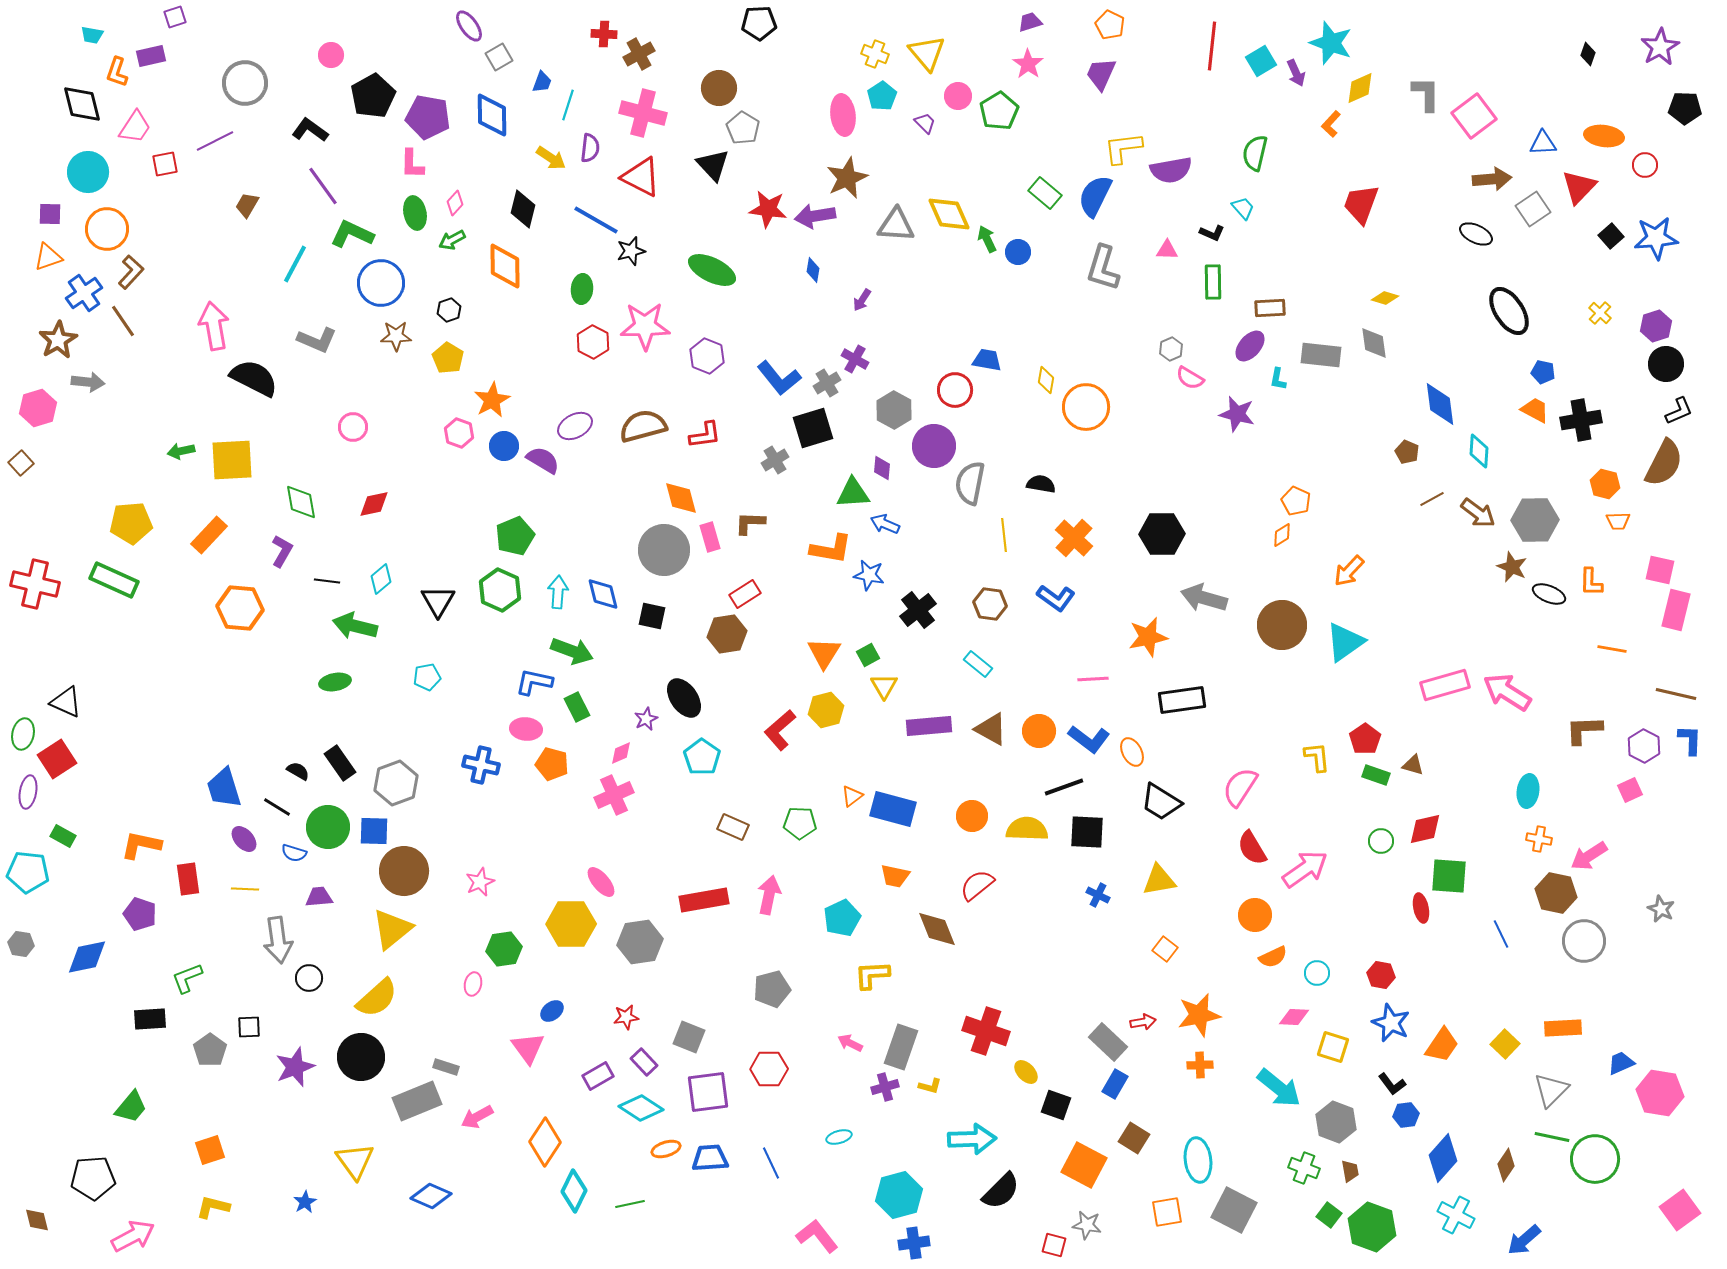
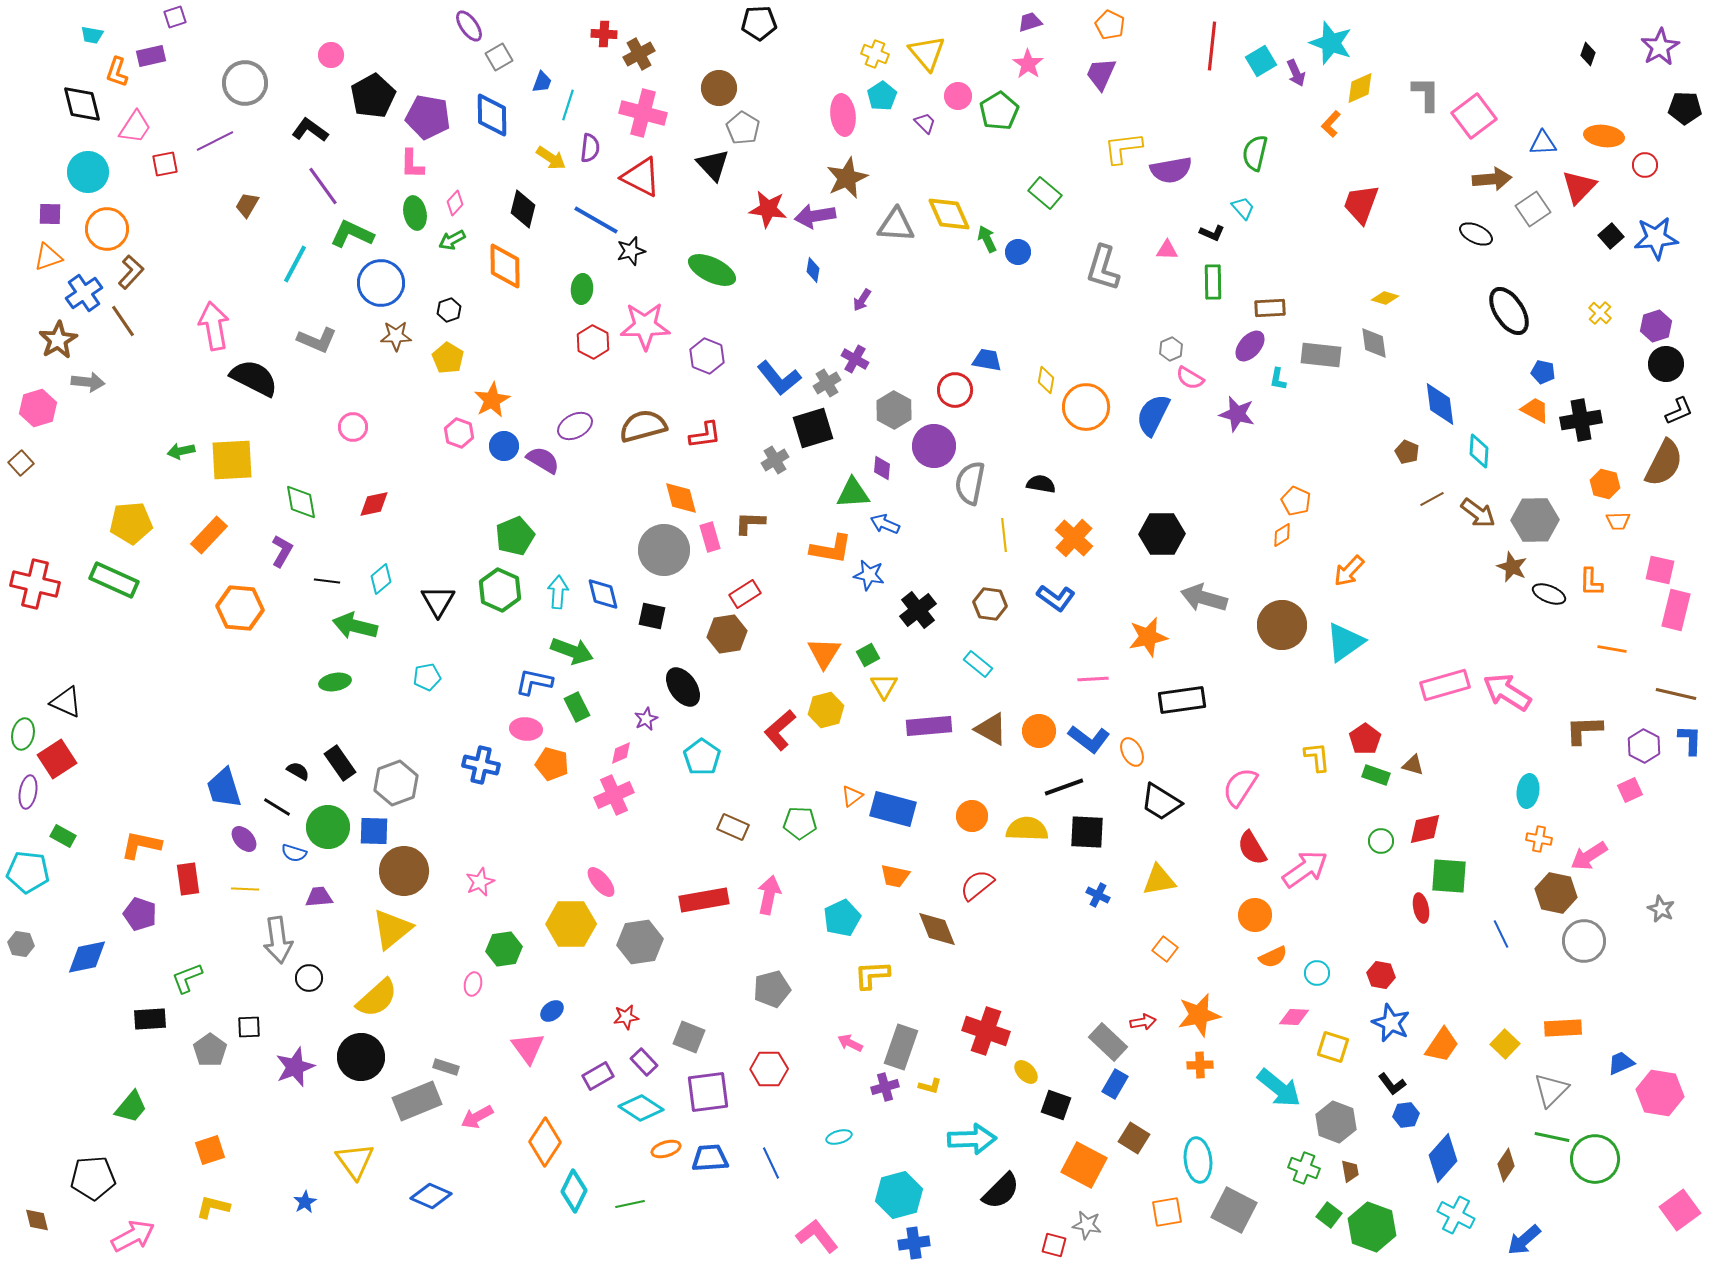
blue semicircle at (1095, 196): moved 58 px right, 219 px down
black ellipse at (684, 698): moved 1 px left, 11 px up
